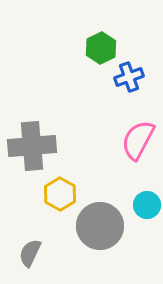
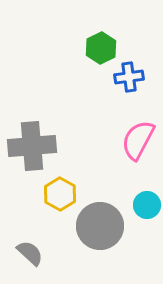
blue cross: rotated 12 degrees clockwise
gray semicircle: rotated 108 degrees clockwise
